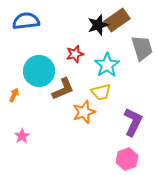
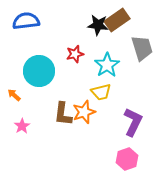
black star: rotated 25 degrees clockwise
brown L-shape: moved 25 px down; rotated 120 degrees clockwise
orange arrow: rotated 72 degrees counterclockwise
pink star: moved 10 px up
